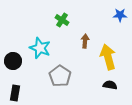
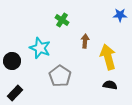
black circle: moved 1 px left
black rectangle: rotated 35 degrees clockwise
